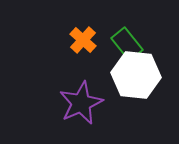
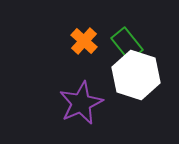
orange cross: moved 1 px right, 1 px down
white hexagon: rotated 12 degrees clockwise
